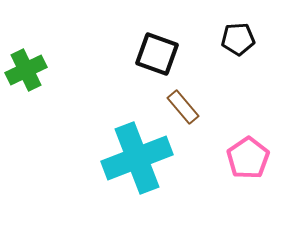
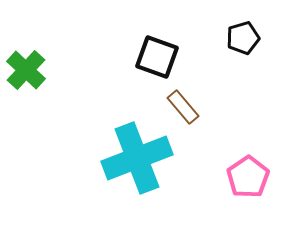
black pentagon: moved 5 px right, 1 px up; rotated 12 degrees counterclockwise
black square: moved 3 px down
green cross: rotated 21 degrees counterclockwise
pink pentagon: moved 19 px down
